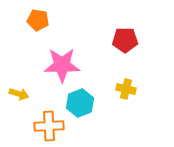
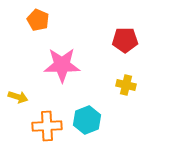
orange pentagon: rotated 15 degrees clockwise
yellow cross: moved 4 px up
yellow arrow: moved 1 px left, 3 px down
cyan hexagon: moved 7 px right, 17 px down
orange cross: moved 2 px left
